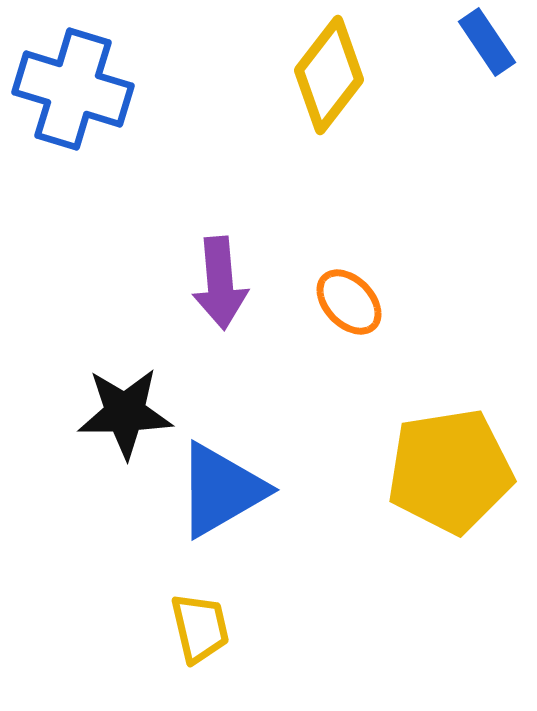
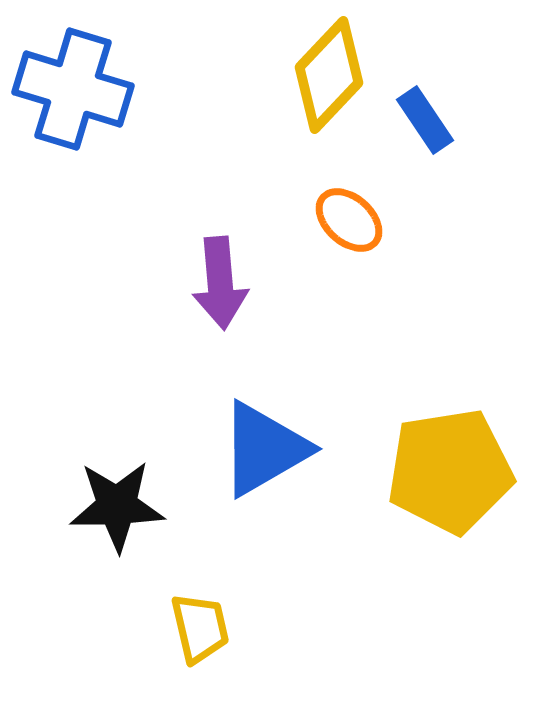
blue rectangle: moved 62 px left, 78 px down
yellow diamond: rotated 6 degrees clockwise
orange ellipse: moved 82 px up; rotated 4 degrees counterclockwise
black star: moved 8 px left, 93 px down
blue triangle: moved 43 px right, 41 px up
